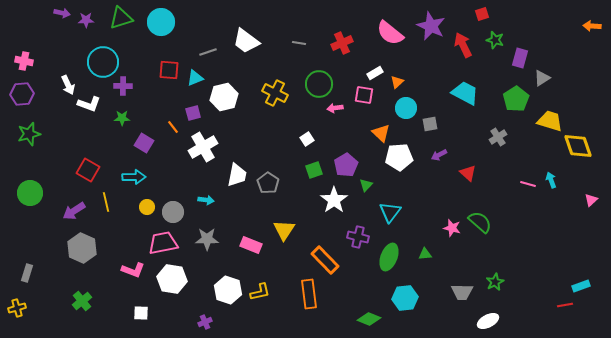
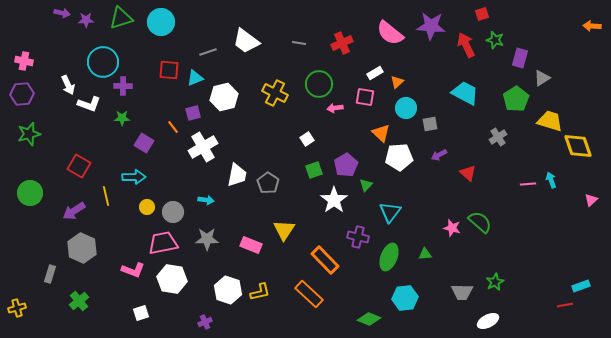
purple star at (431, 26): rotated 20 degrees counterclockwise
red arrow at (463, 45): moved 3 px right
pink square at (364, 95): moved 1 px right, 2 px down
red square at (88, 170): moved 9 px left, 4 px up
pink line at (528, 184): rotated 21 degrees counterclockwise
yellow line at (106, 202): moved 6 px up
gray rectangle at (27, 273): moved 23 px right, 1 px down
orange rectangle at (309, 294): rotated 40 degrees counterclockwise
green cross at (82, 301): moved 3 px left
white square at (141, 313): rotated 21 degrees counterclockwise
